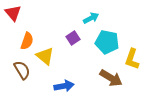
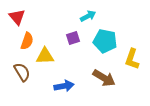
red triangle: moved 4 px right, 4 px down
cyan arrow: moved 3 px left, 2 px up
purple square: rotated 16 degrees clockwise
cyan pentagon: moved 2 px left, 1 px up
yellow triangle: rotated 42 degrees counterclockwise
brown semicircle: moved 2 px down
brown arrow: moved 7 px left
